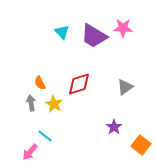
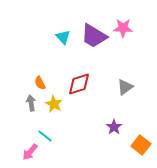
cyan triangle: moved 1 px right, 5 px down
